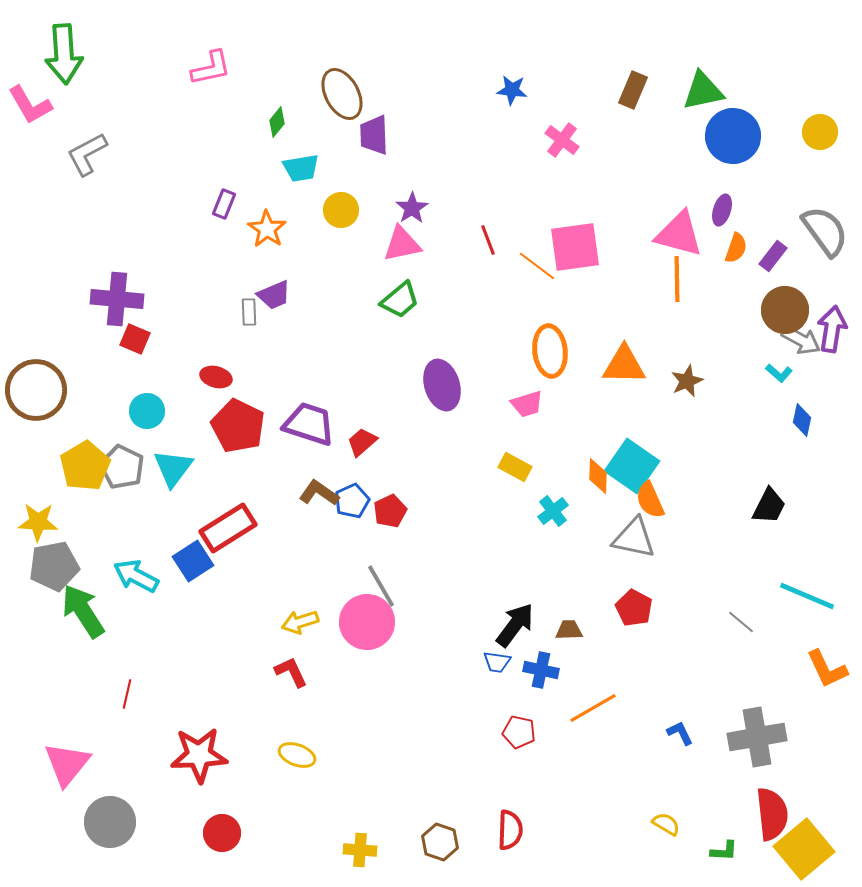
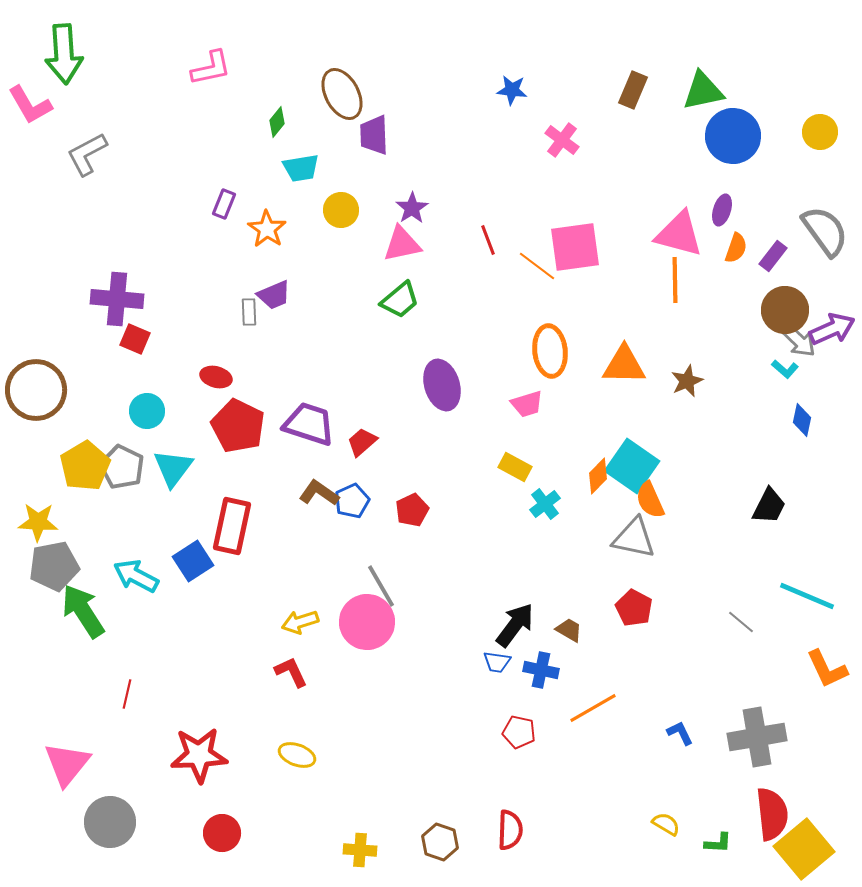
orange line at (677, 279): moved 2 px left, 1 px down
purple arrow at (832, 329): rotated 57 degrees clockwise
gray arrow at (801, 340): moved 3 px left; rotated 15 degrees clockwise
cyan L-shape at (779, 373): moved 6 px right, 4 px up
orange diamond at (598, 476): rotated 42 degrees clockwise
red pentagon at (390, 511): moved 22 px right, 1 px up
cyan cross at (553, 511): moved 8 px left, 7 px up
red rectangle at (228, 528): moved 4 px right, 2 px up; rotated 46 degrees counterclockwise
brown trapezoid at (569, 630): rotated 32 degrees clockwise
green L-shape at (724, 851): moved 6 px left, 8 px up
